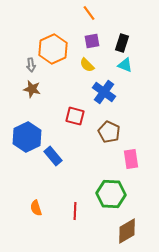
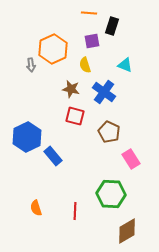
orange line: rotated 49 degrees counterclockwise
black rectangle: moved 10 px left, 17 px up
yellow semicircle: moved 2 px left; rotated 28 degrees clockwise
brown star: moved 39 px right
pink rectangle: rotated 24 degrees counterclockwise
